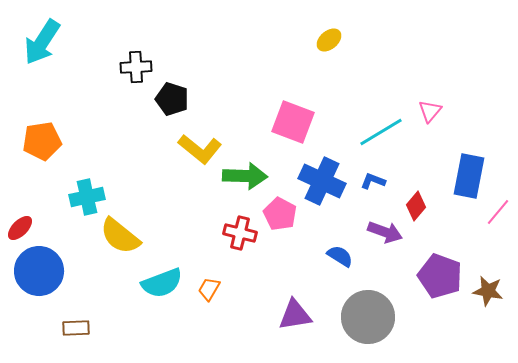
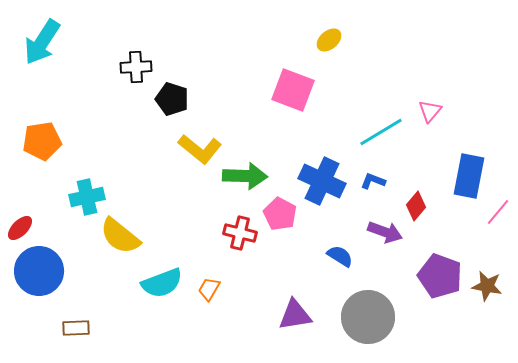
pink square: moved 32 px up
brown star: moved 1 px left, 5 px up
